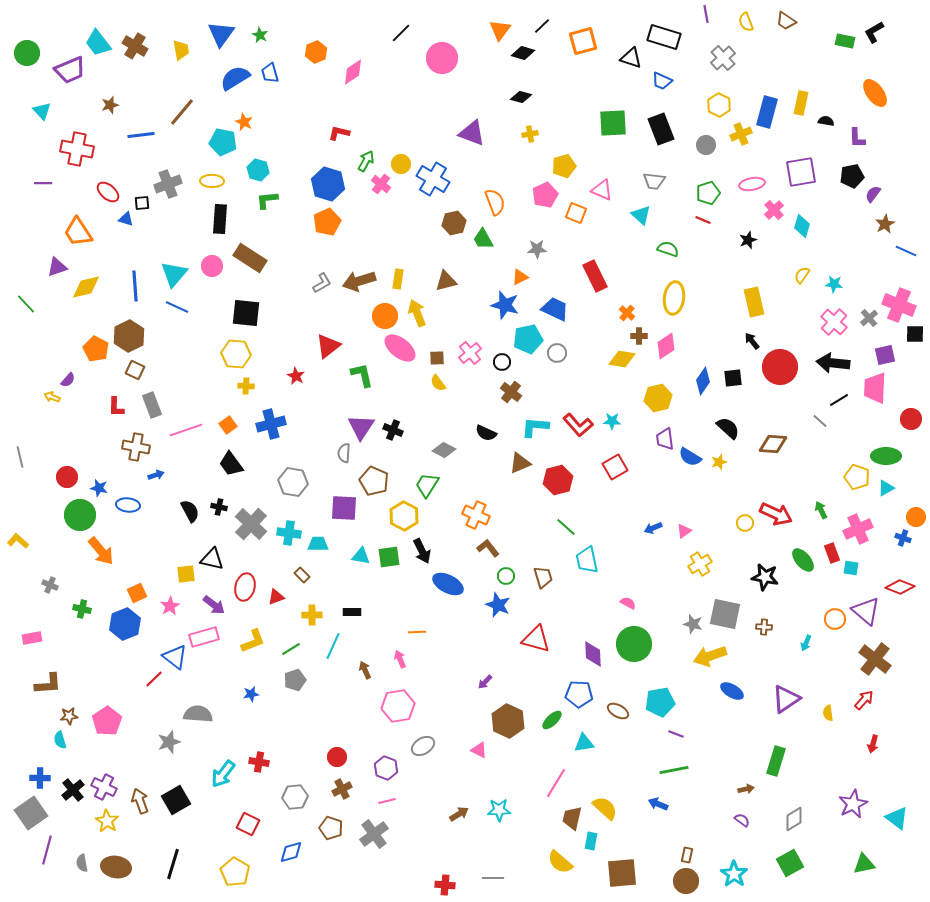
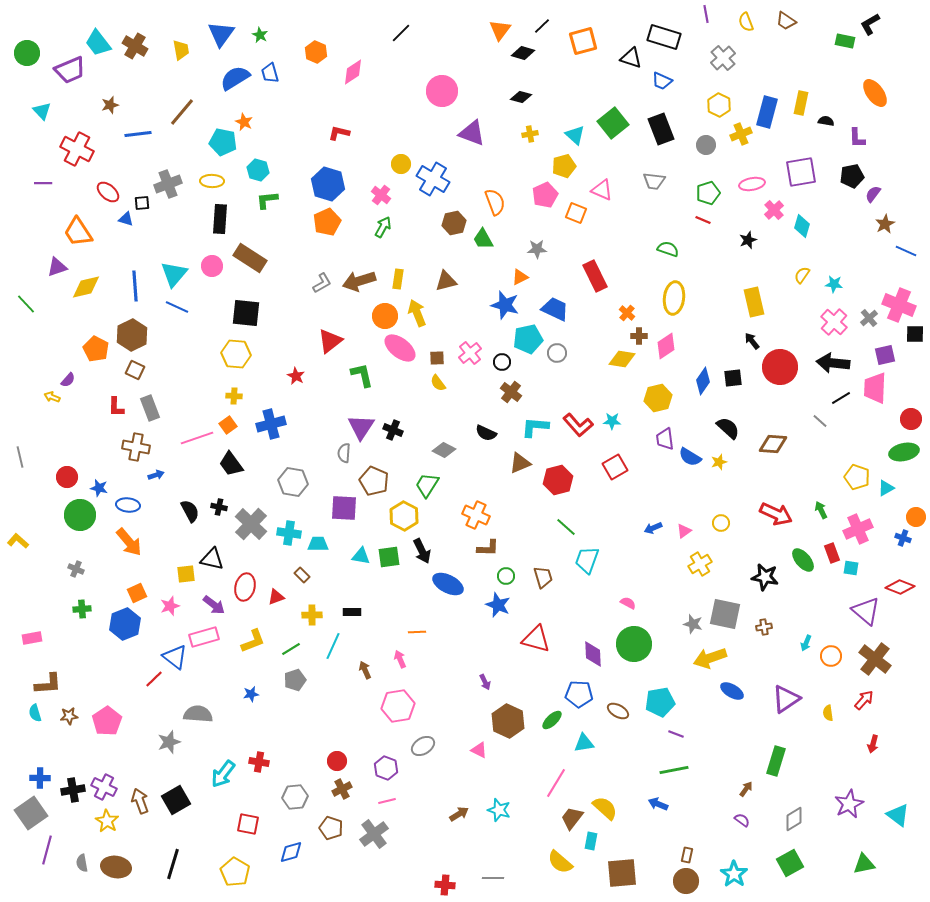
black L-shape at (874, 32): moved 4 px left, 8 px up
orange hexagon at (316, 52): rotated 15 degrees counterclockwise
pink circle at (442, 58): moved 33 px down
green square at (613, 123): rotated 36 degrees counterclockwise
blue line at (141, 135): moved 3 px left, 1 px up
red cross at (77, 149): rotated 16 degrees clockwise
green arrow at (366, 161): moved 17 px right, 66 px down
pink cross at (381, 184): moved 11 px down
cyan triangle at (641, 215): moved 66 px left, 80 px up
brown hexagon at (129, 336): moved 3 px right, 1 px up
red triangle at (328, 346): moved 2 px right, 5 px up
yellow cross at (246, 386): moved 12 px left, 10 px down
black line at (839, 400): moved 2 px right, 2 px up
gray rectangle at (152, 405): moved 2 px left, 3 px down
pink line at (186, 430): moved 11 px right, 8 px down
green ellipse at (886, 456): moved 18 px right, 4 px up; rotated 12 degrees counterclockwise
yellow circle at (745, 523): moved 24 px left
brown L-shape at (488, 548): rotated 130 degrees clockwise
orange arrow at (101, 551): moved 28 px right, 9 px up
cyan trapezoid at (587, 560): rotated 32 degrees clockwise
gray cross at (50, 585): moved 26 px right, 16 px up
pink star at (170, 606): rotated 12 degrees clockwise
green cross at (82, 609): rotated 18 degrees counterclockwise
orange circle at (835, 619): moved 4 px left, 37 px down
brown cross at (764, 627): rotated 14 degrees counterclockwise
yellow arrow at (710, 656): moved 2 px down
purple arrow at (485, 682): rotated 70 degrees counterclockwise
cyan semicircle at (60, 740): moved 25 px left, 27 px up
red circle at (337, 757): moved 4 px down
brown arrow at (746, 789): rotated 42 degrees counterclockwise
black cross at (73, 790): rotated 30 degrees clockwise
purple star at (853, 804): moved 4 px left
cyan star at (499, 810): rotated 20 degrees clockwise
brown trapezoid at (572, 818): rotated 25 degrees clockwise
cyan triangle at (897, 818): moved 1 px right, 3 px up
red square at (248, 824): rotated 15 degrees counterclockwise
